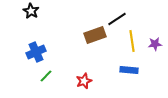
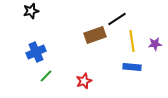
black star: rotated 28 degrees clockwise
blue rectangle: moved 3 px right, 3 px up
